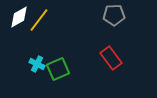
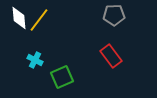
white diamond: moved 1 px down; rotated 65 degrees counterclockwise
red rectangle: moved 2 px up
cyan cross: moved 2 px left, 4 px up
green square: moved 4 px right, 8 px down
